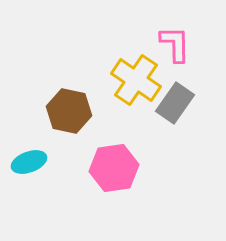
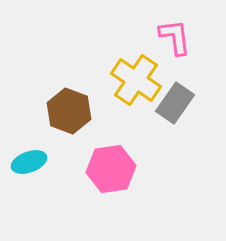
pink L-shape: moved 7 px up; rotated 6 degrees counterclockwise
brown hexagon: rotated 9 degrees clockwise
pink hexagon: moved 3 px left, 1 px down
